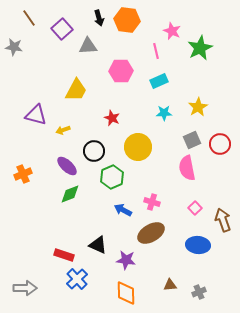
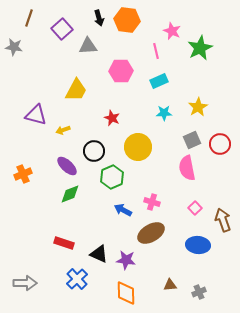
brown line: rotated 54 degrees clockwise
black triangle: moved 1 px right, 9 px down
red rectangle: moved 12 px up
gray arrow: moved 5 px up
